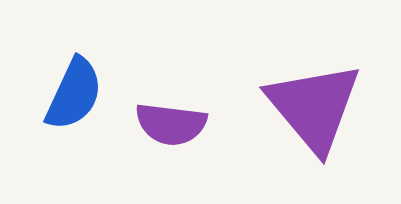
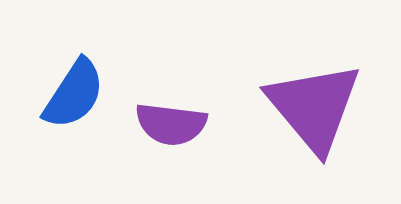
blue semicircle: rotated 8 degrees clockwise
